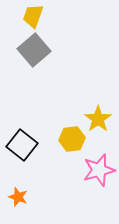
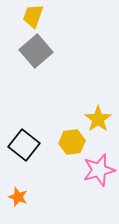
gray square: moved 2 px right, 1 px down
yellow hexagon: moved 3 px down
black square: moved 2 px right
